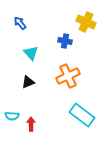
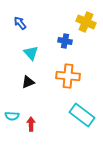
orange cross: rotated 30 degrees clockwise
